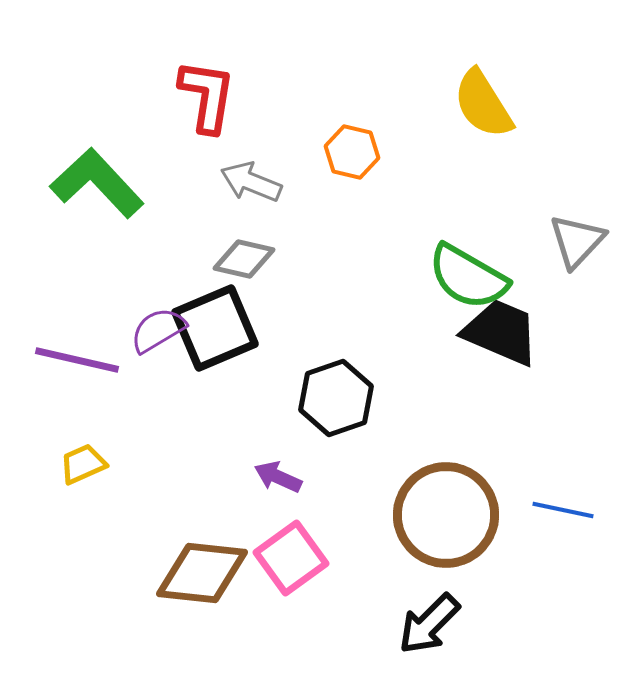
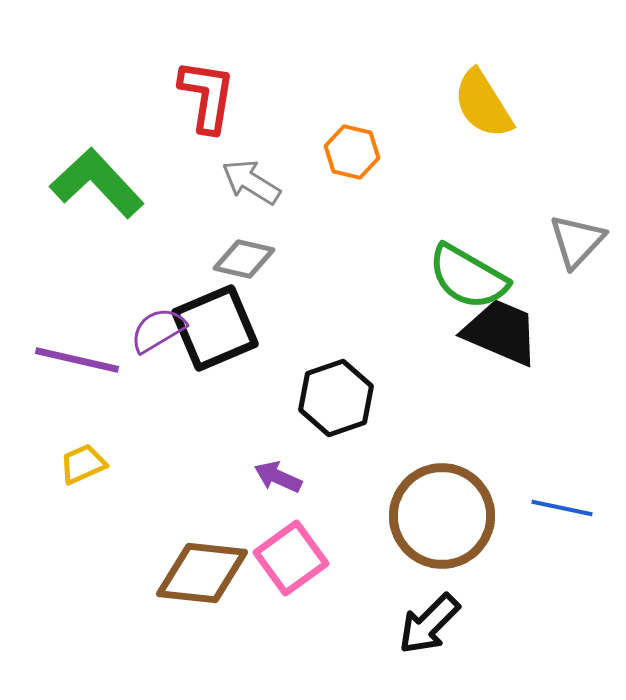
gray arrow: rotated 10 degrees clockwise
blue line: moved 1 px left, 2 px up
brown circle: moved 4 px left, 1 px down
